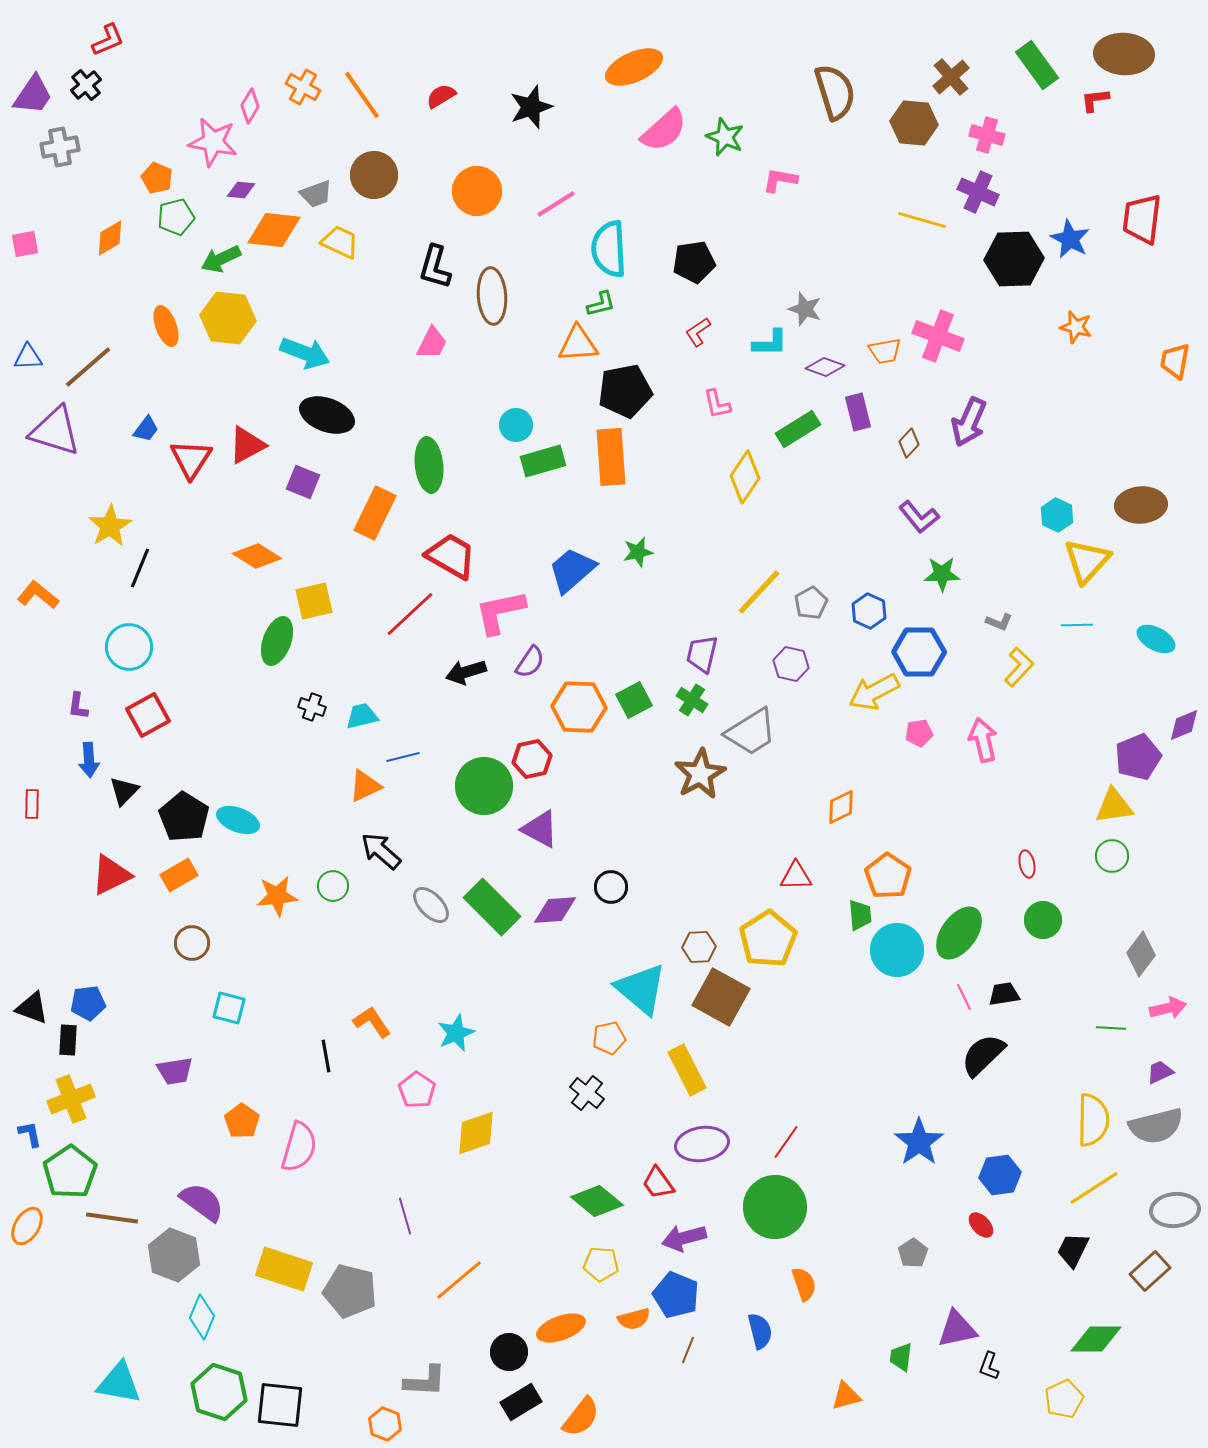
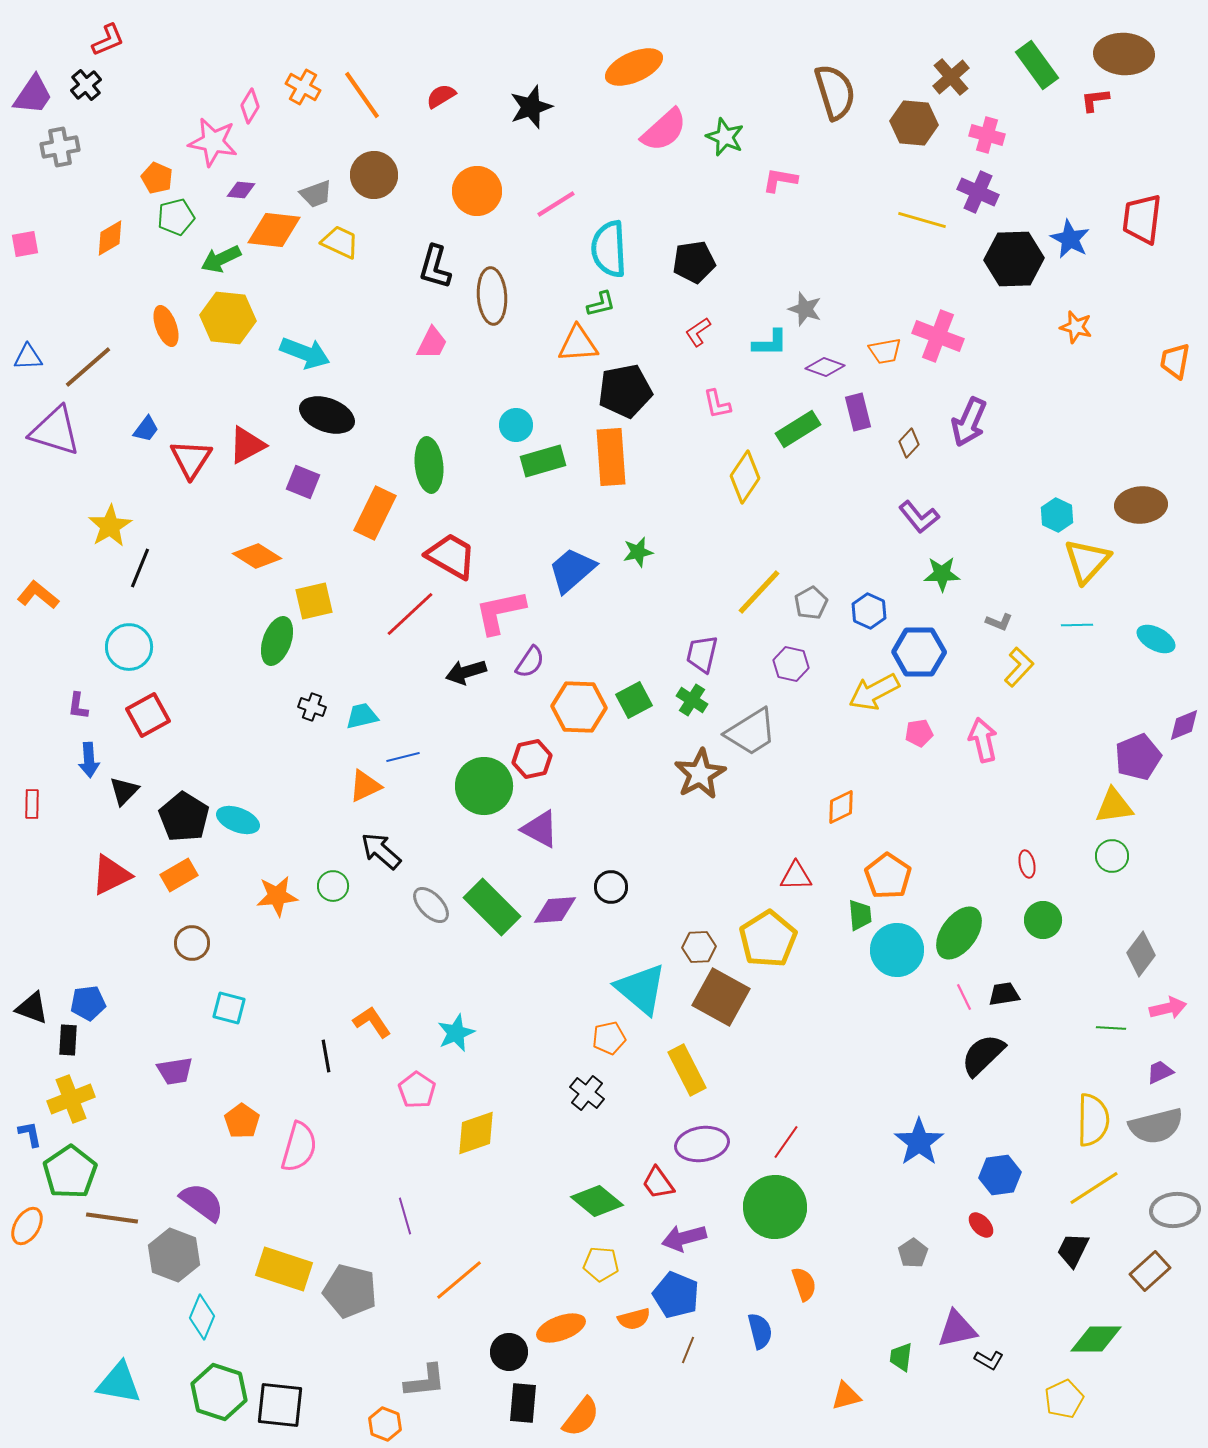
black L-shape at (989, 1366): moved 6 px up; rotated 80 degrees counterclockwise
gray L-shape at (425, 1381): rotated 9 degrees counterclockwise
black rectangle at (521, 1402): moved 2 px right, 1 px down; rotated 54 degrees counterclockwise
